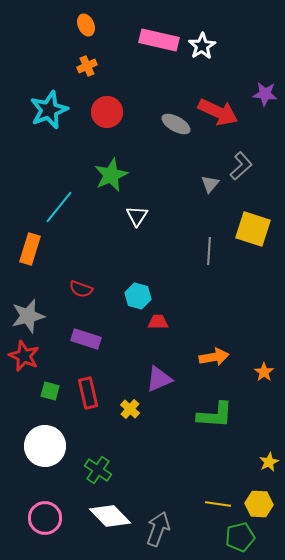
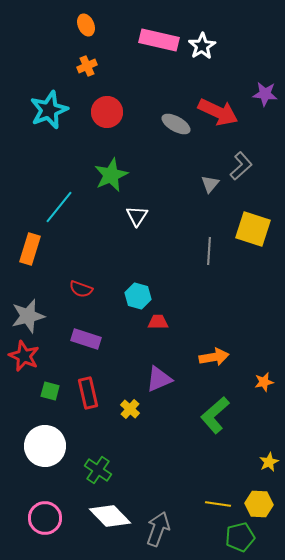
orange star: moved 10 px down; rotated 24 degrees clockwise
green L-shape: rotated 135 degrees clockwise
